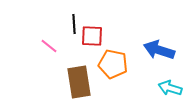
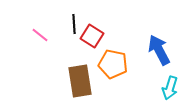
red square: rotated 30 degrees clockwise
pink line: moved 9 px left, 11 px up
blue arrow: rotated 44 degrees clockwise
brown rectangle: moved 1 px right, 1 px up
cyan arrow: rotated 90 degrees counterclockwise
